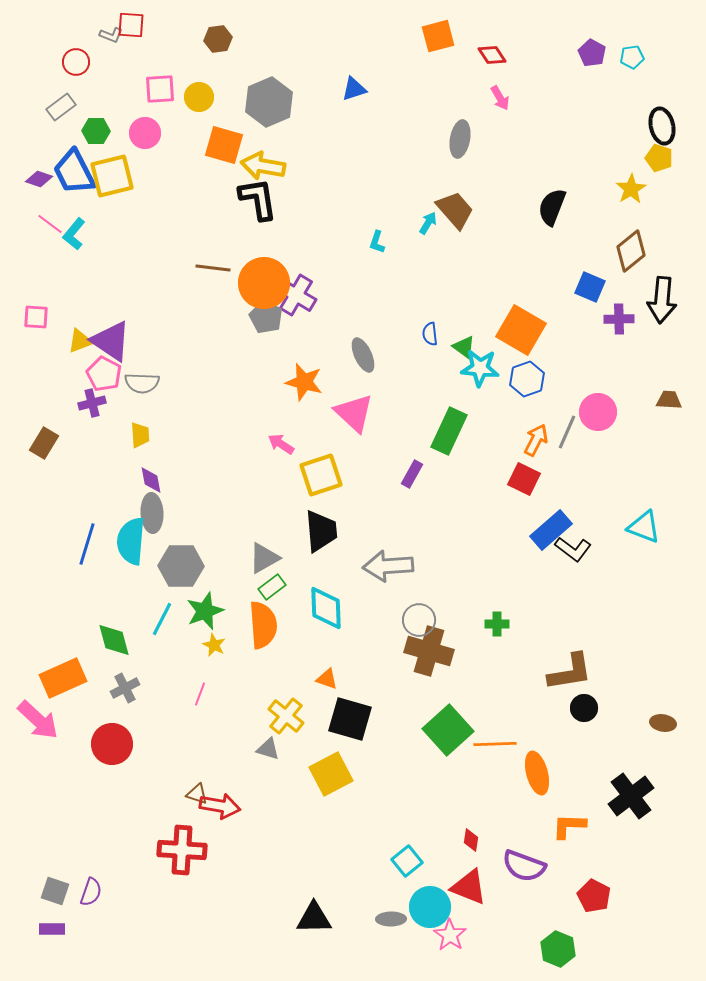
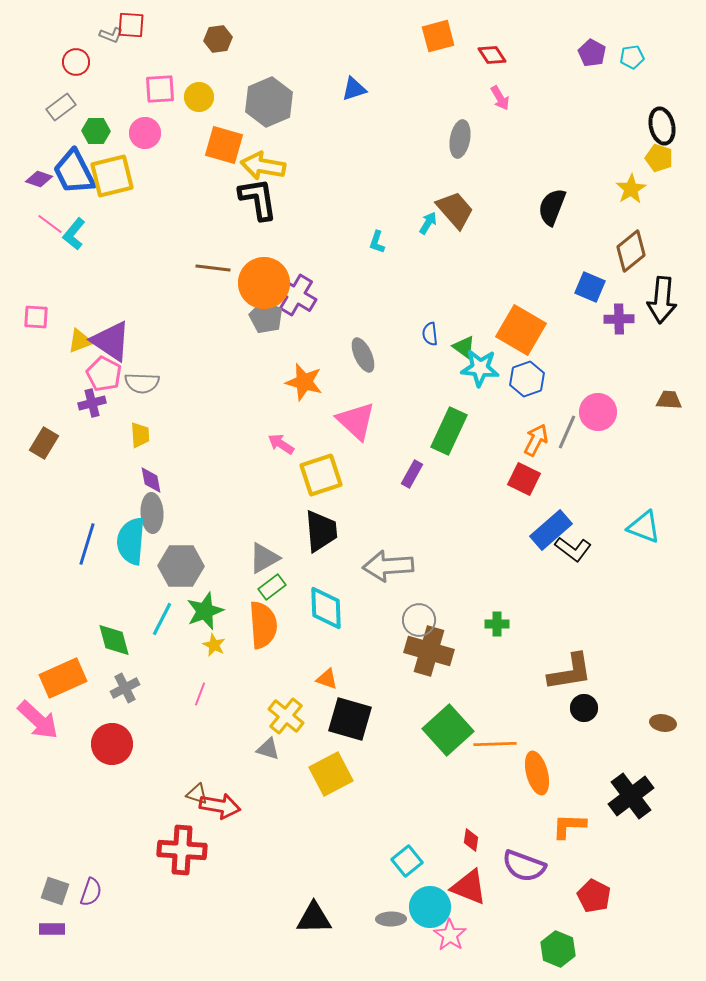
pink triangle at (354, 413): moved 2 px right, 8 px down
